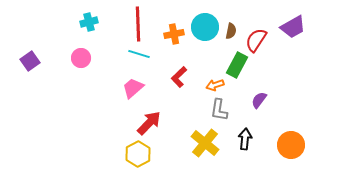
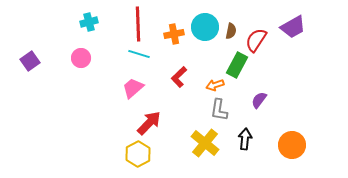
orange circle: moved 1 px right
